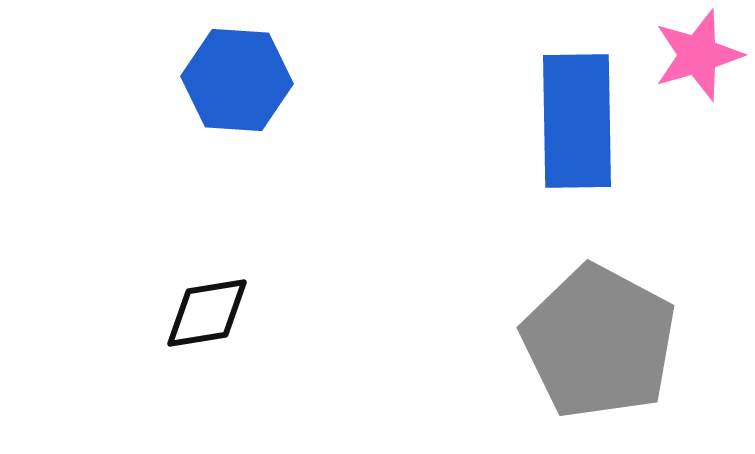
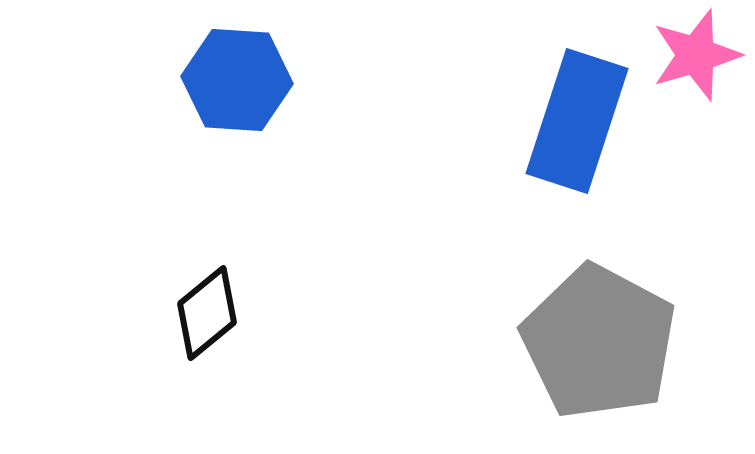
pink star: moved 2 px left
blue rectangle: rotated 19 degrees clockwise
black diamond: rotated 30 degrees counterclockwise
